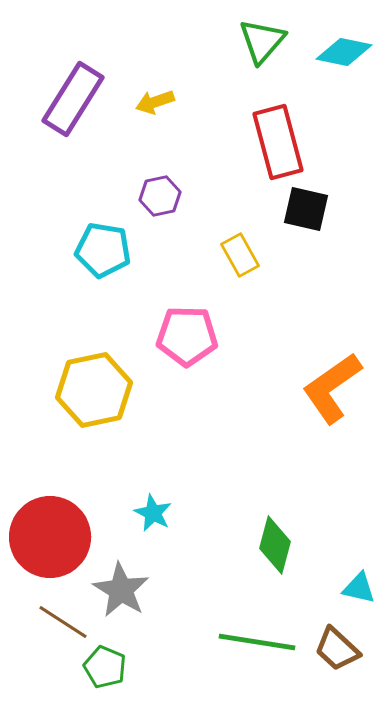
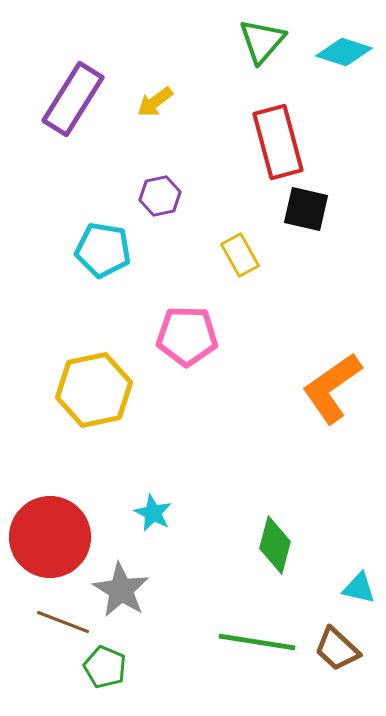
cyan diamond: rotated 6 degrees clockwise
yellow arrow: rotated 18 degrees counterclockwise
brown line: rotated 12 degrees counterclockwise
